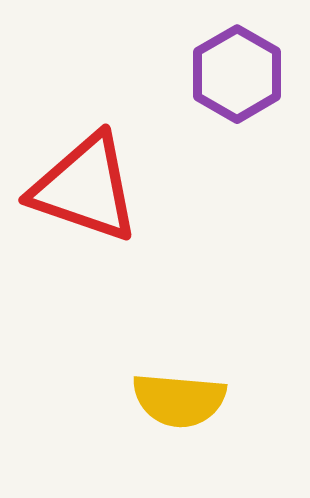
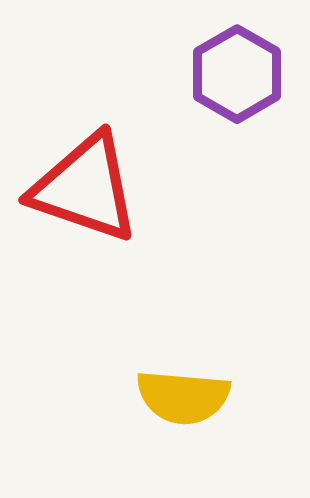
yellow semicircle: moved 4 px right, 3 px up
